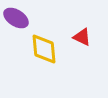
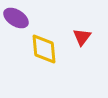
red triangle: rotated 42 degrees clockwise
